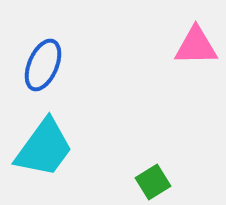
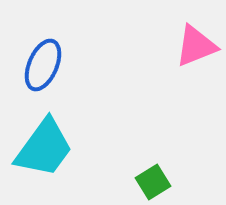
pink triangle: rotated 21 degrees counterclockwise
